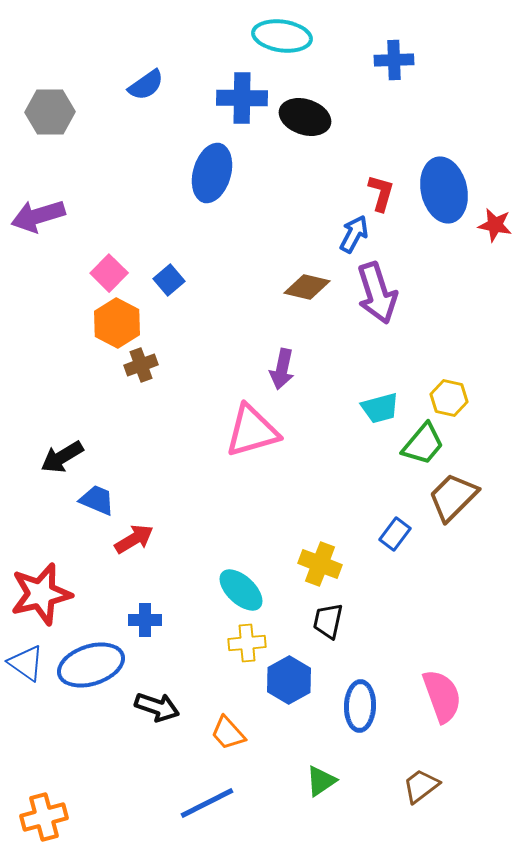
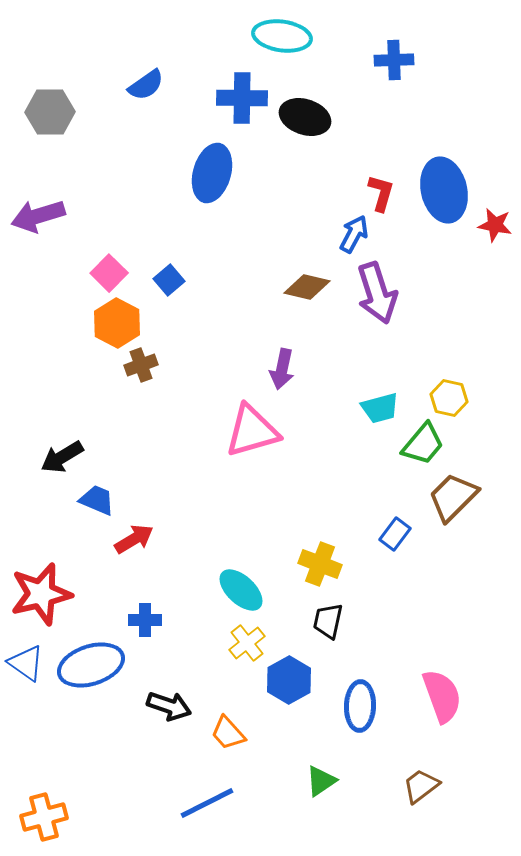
yellow cross at (247, 643): rotated 33 degrees counterclockwise
black arrow at (157, 707): moved 12 px right, 1 px up
